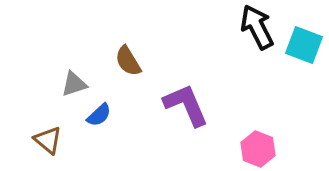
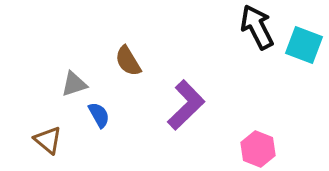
purple L-shape: rotated 69 degrees clockwise
blue semicircle: rotated 76 degrees counterclockwise
